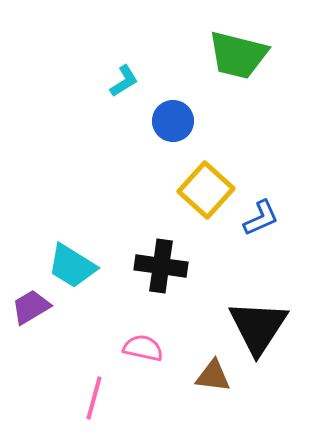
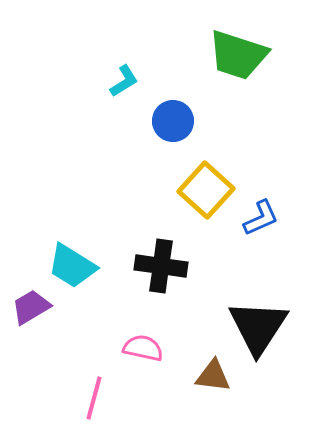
green trapezoid: rotated 4 degrees clockwise
